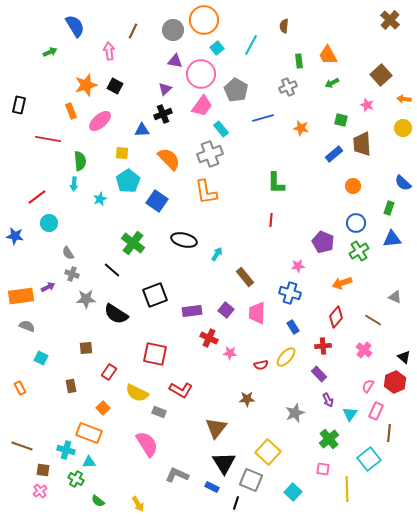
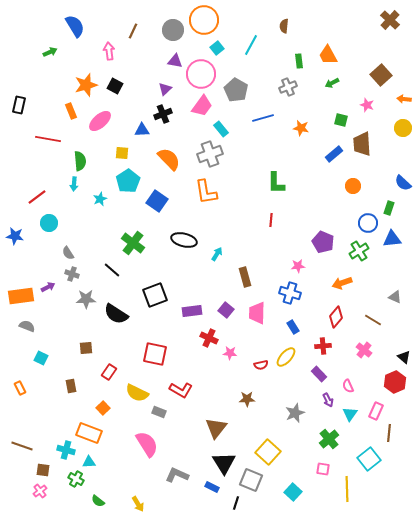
blue circle at (356, 223): moved 12 px right
brown rectangle at (245, 277): rotated 24 degrees clockwise
pink semicircle at (368, 386): moved 20 px left; rotated 56 degrees counterclockwise
